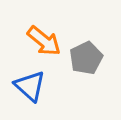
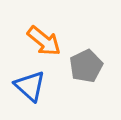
gray pentagon: moved 8 px down
